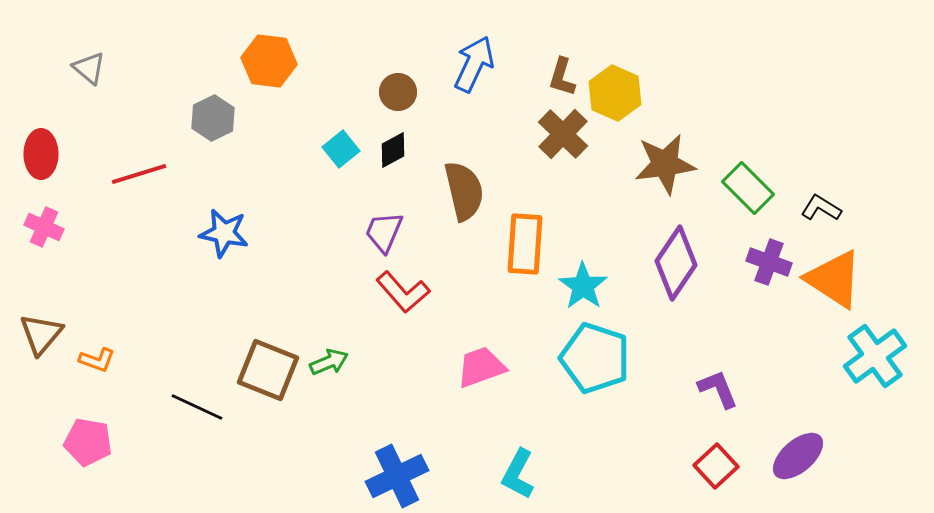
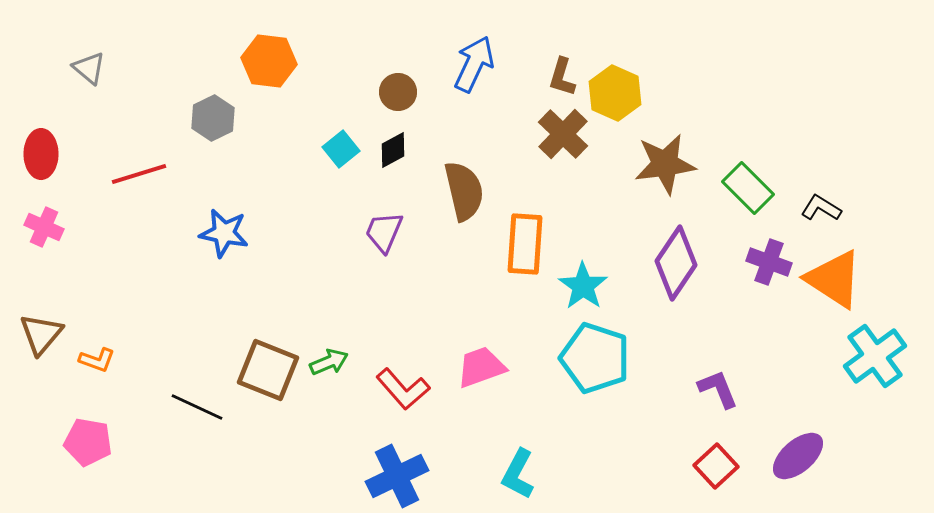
red L-shape: moved 97 px down
